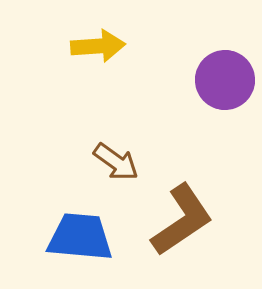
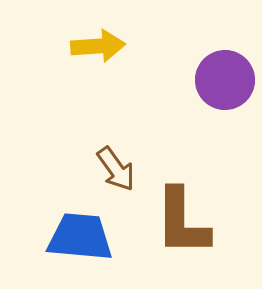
brown arrow: moved 7 px down; rotated 18 degrees clockwise
brown L-shape: moved 2 px down; rotated 124 degrees clockwise
